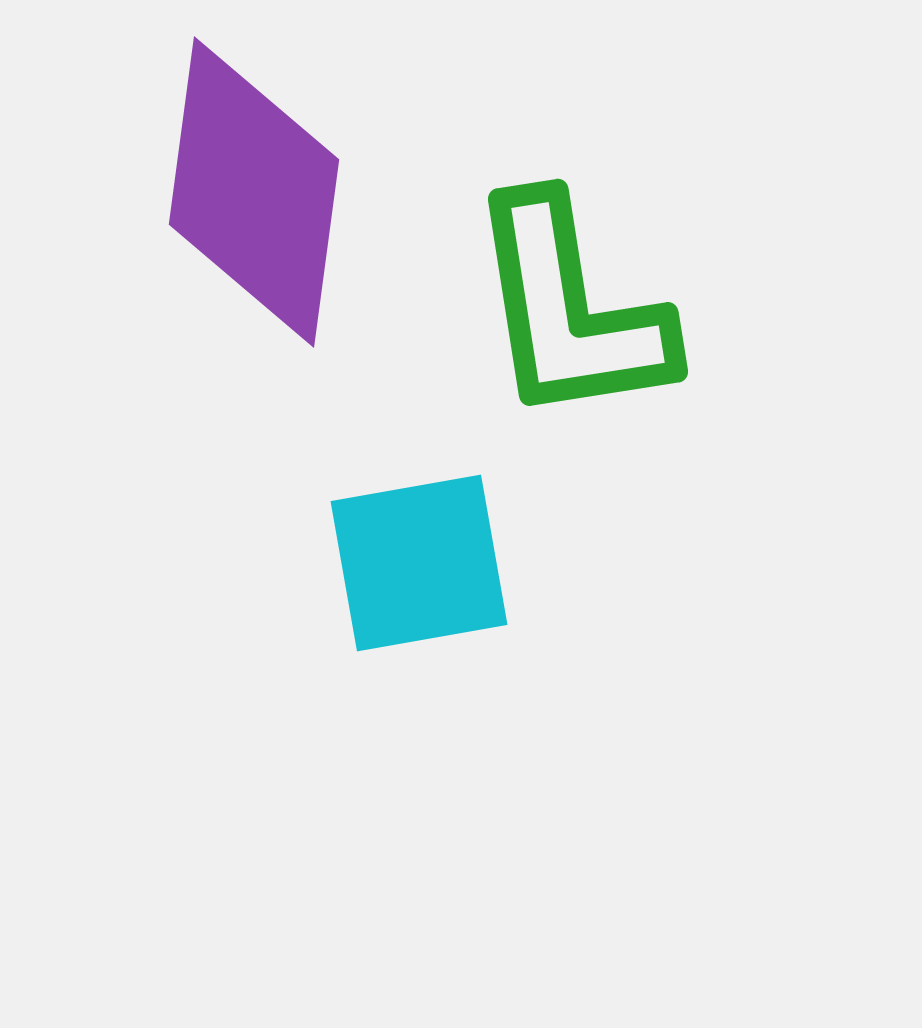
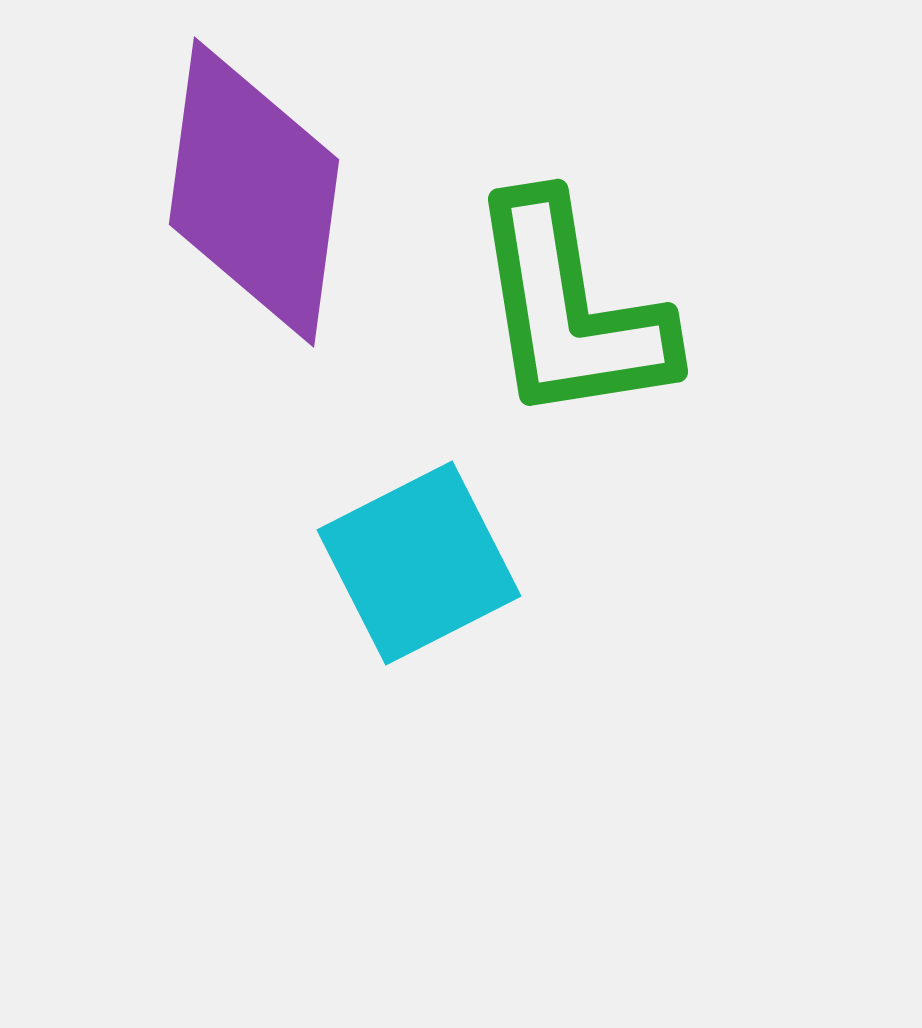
cyan square: rotated 17 degrees counterclockwise
